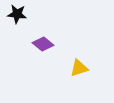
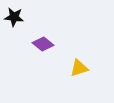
black star: moved 3 px left, 3 px down
